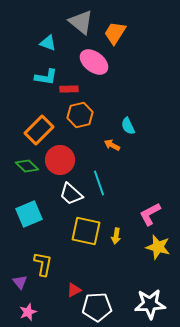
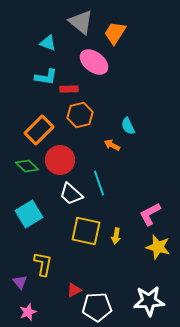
cyan square: rotated 8 degrees counterclockwise
white star: moved 1 px left, 3 px up
